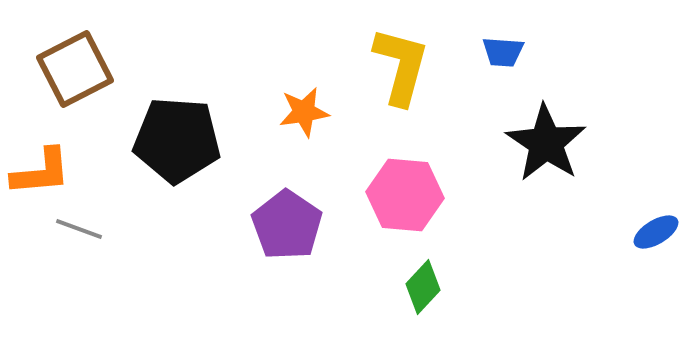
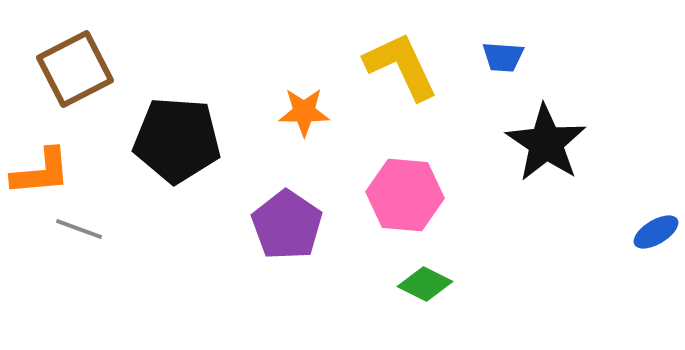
blue trapezoid: moved 5 px down
yellow L-shape: rotated 40 degrees counterclockwise
orange star: rotated 9 degrees clockwise
green diamond: moved 2 px right, 3 px up; rotated 74 degrees clockwise
